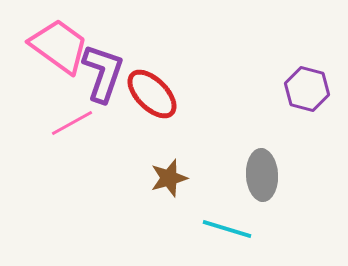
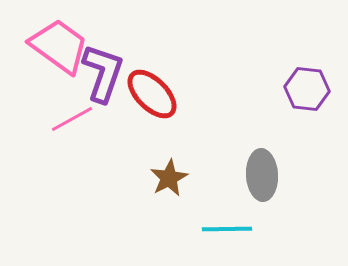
purple hexagon: rotated 9 degrees counterclockwise
pink line: moved 4 px up
brown star: rotated 12 degrees counterclockwise
cyan line: rotated 18 degrees counterclockwise
